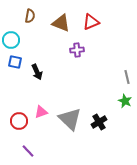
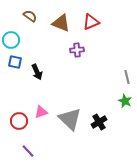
brown semicircle: rotated 64 degrees counterclockwise
